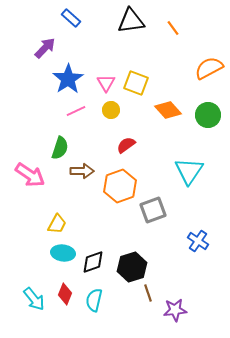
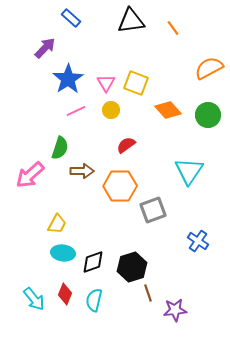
pink arrow: rotated 104 degrees clockwise
orange hexagon: rotated 20 degrees clockwise
